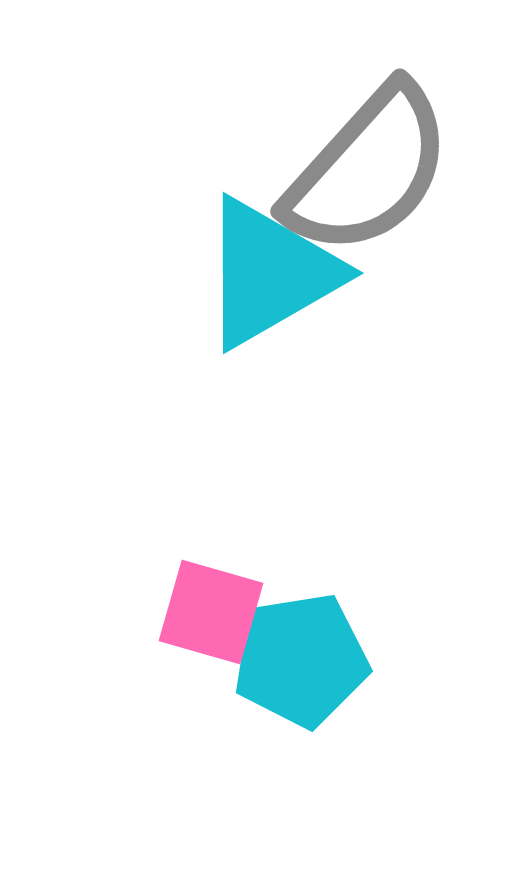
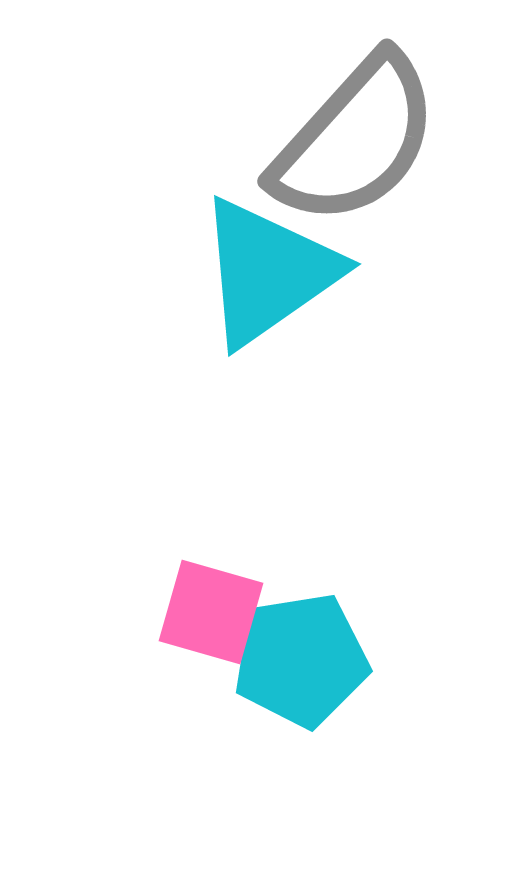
gray semicircle: moved 13 px left, 30 px up
cyan triangle: moved 2 px left, 1 px up; rotated 5 degrees counterclockwise
